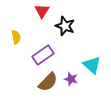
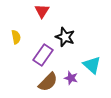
black star: moved 11 px down
purple rectangle: rotated 20 degrees counterclockwise
purple star: moved 1 px up
